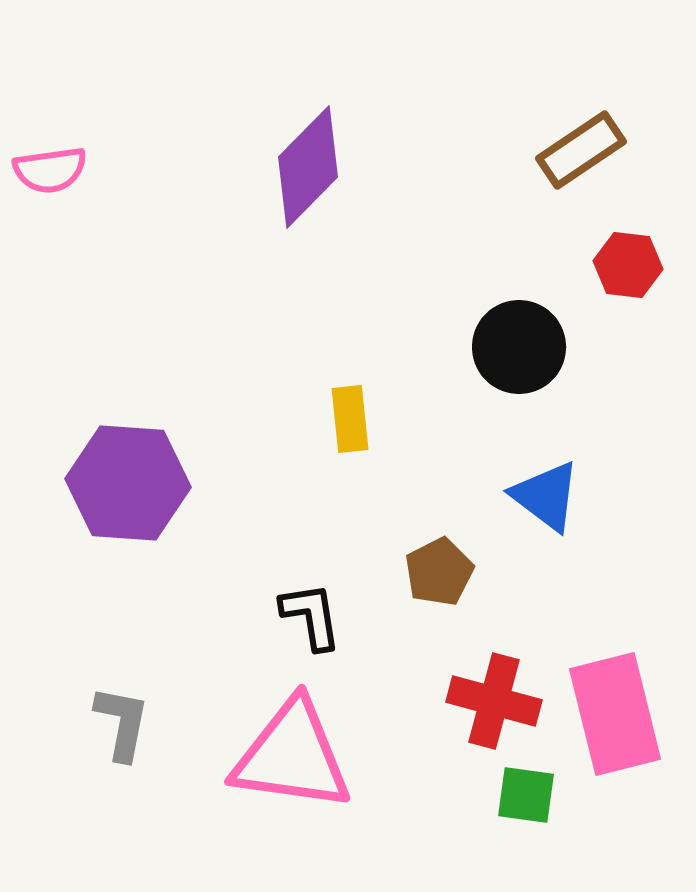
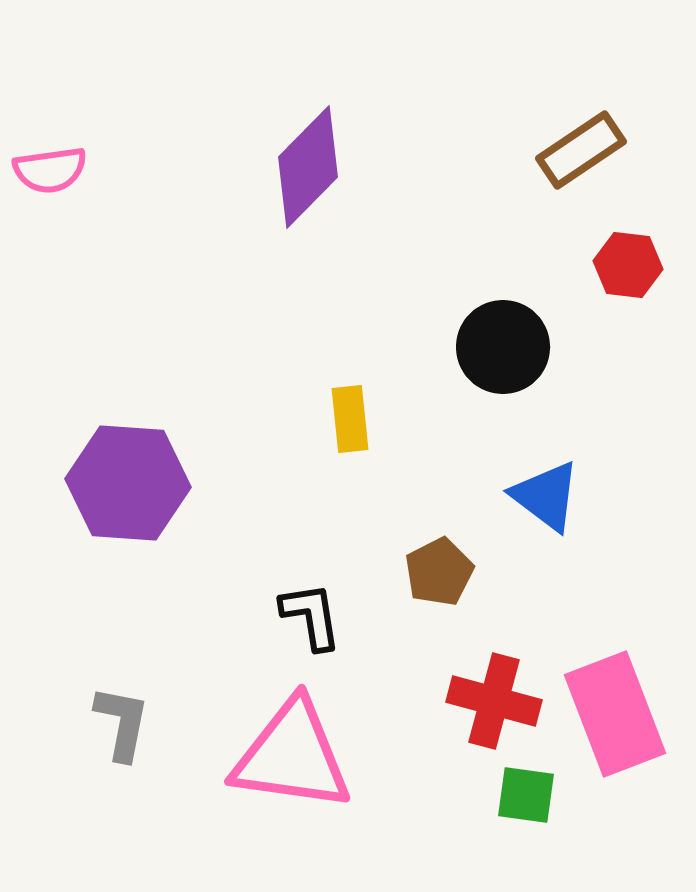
black circle: moved 16 px left
pink rectangle: rotated 7 degrees counterclockwise
